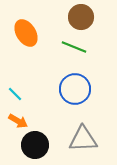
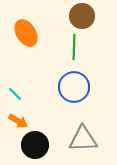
brown circle: moved 1 px right, 1 px up
green line: rotated 70 degrees clockwise
blue circle: moved 1 px left, 2 px up
